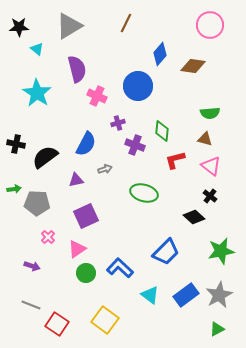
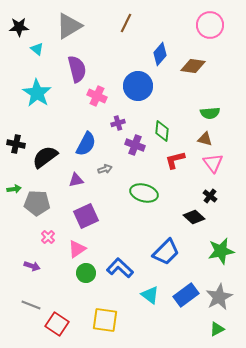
pink triangle at (211, 166): moved 2 px right, 3 px up; rotated 15 degrees clockwise
gray star at (219, 295): moved 2 px down
yellow square at (105, 320): rotated 28 degrees counterclockwise
